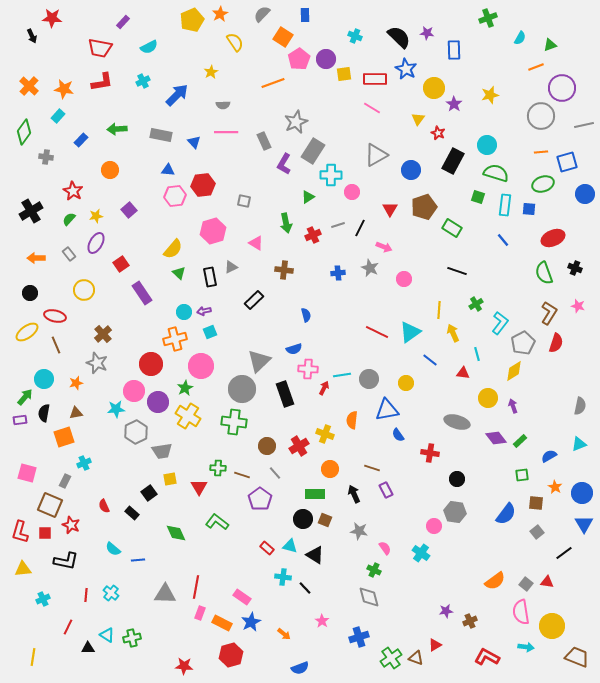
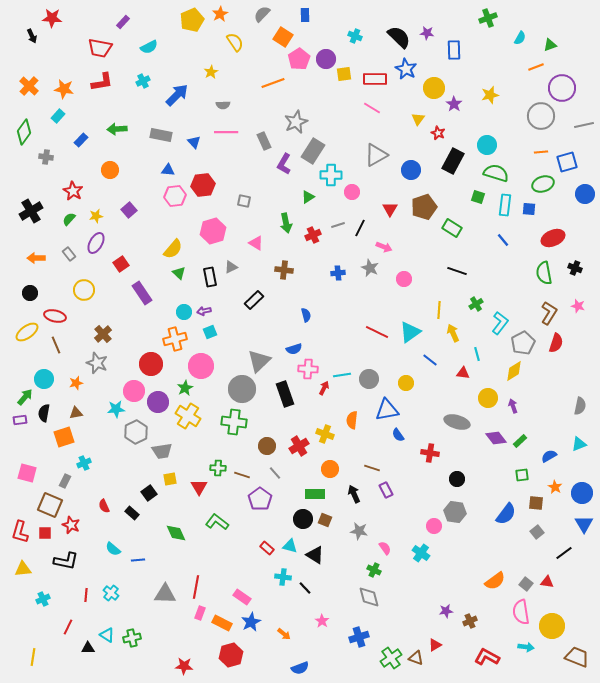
green semicircle at (544, 273): rotated 10 degrees clockwise
